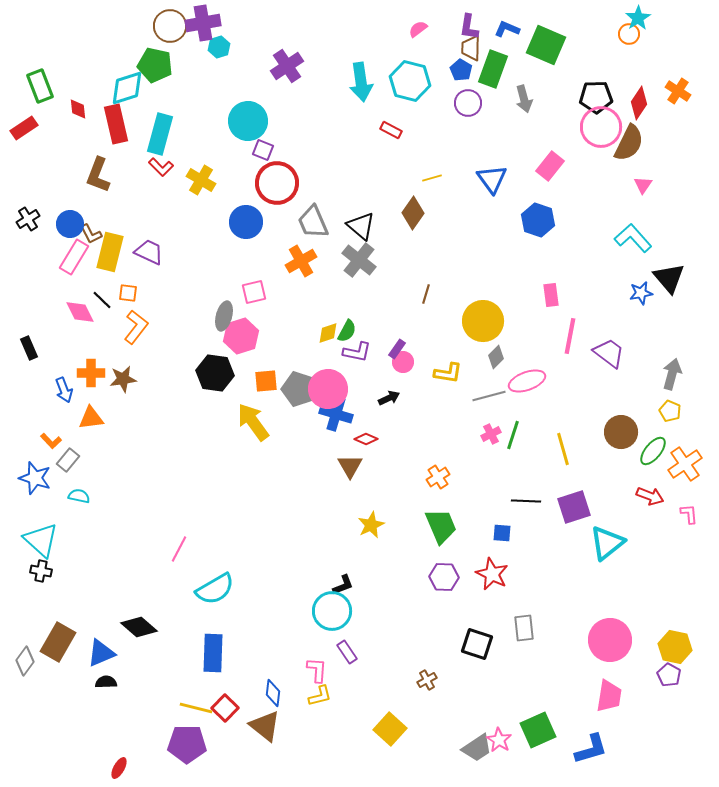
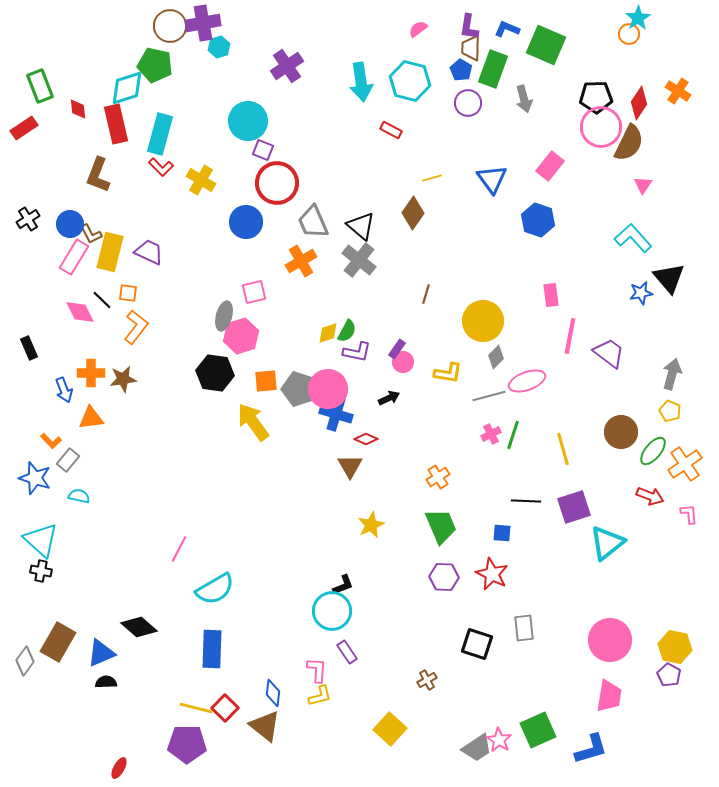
blue rectangle at (213, 653): moved 1 px left, 4 px up
